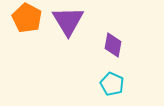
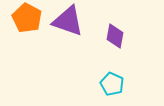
purple triangle: rotated 40 degrees counterclockwise
purple diamond: moved 2 px right, 9 px up
